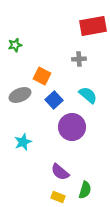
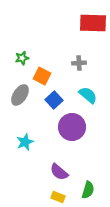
red rectangle: moved 3 px up; rotated 12 degrees clockwise
green star: moved 7 px right, 13 px down
gray cross: moved 4 px down
gray ellipse: rotated 35 degrees counterclockwise
cyan star: moved 2 px right
purple semicircle: moved 1 px left
green semicircle: moved 3 px right
